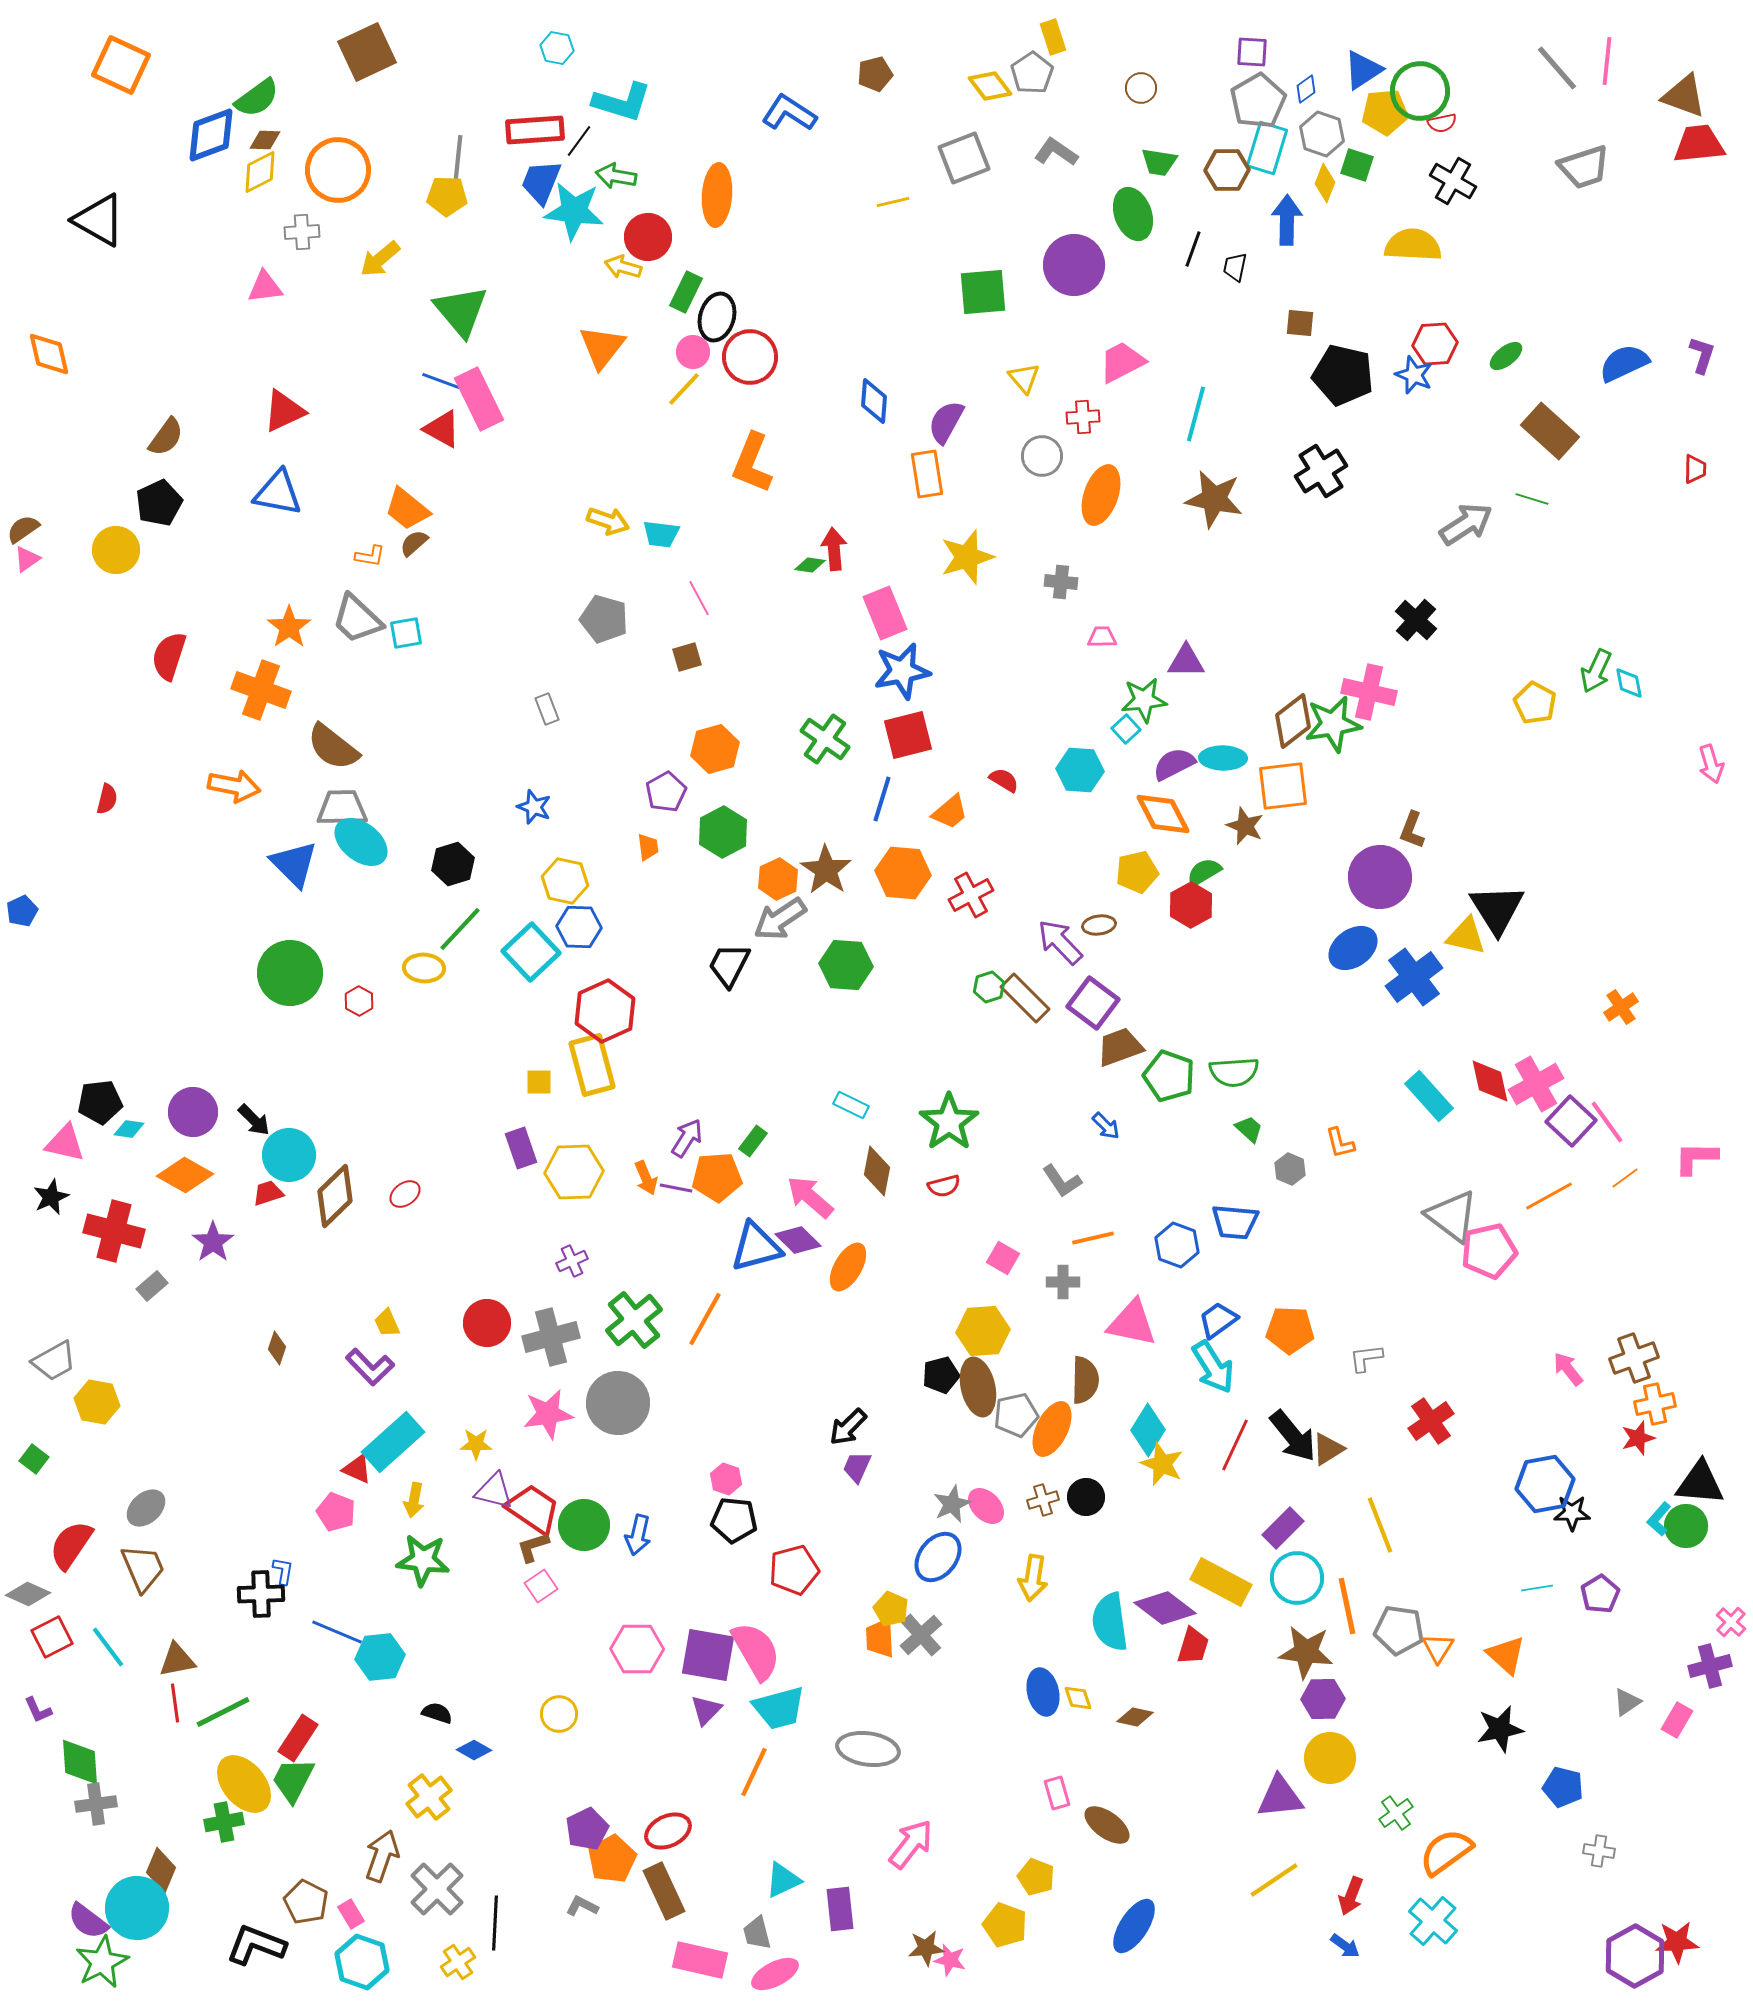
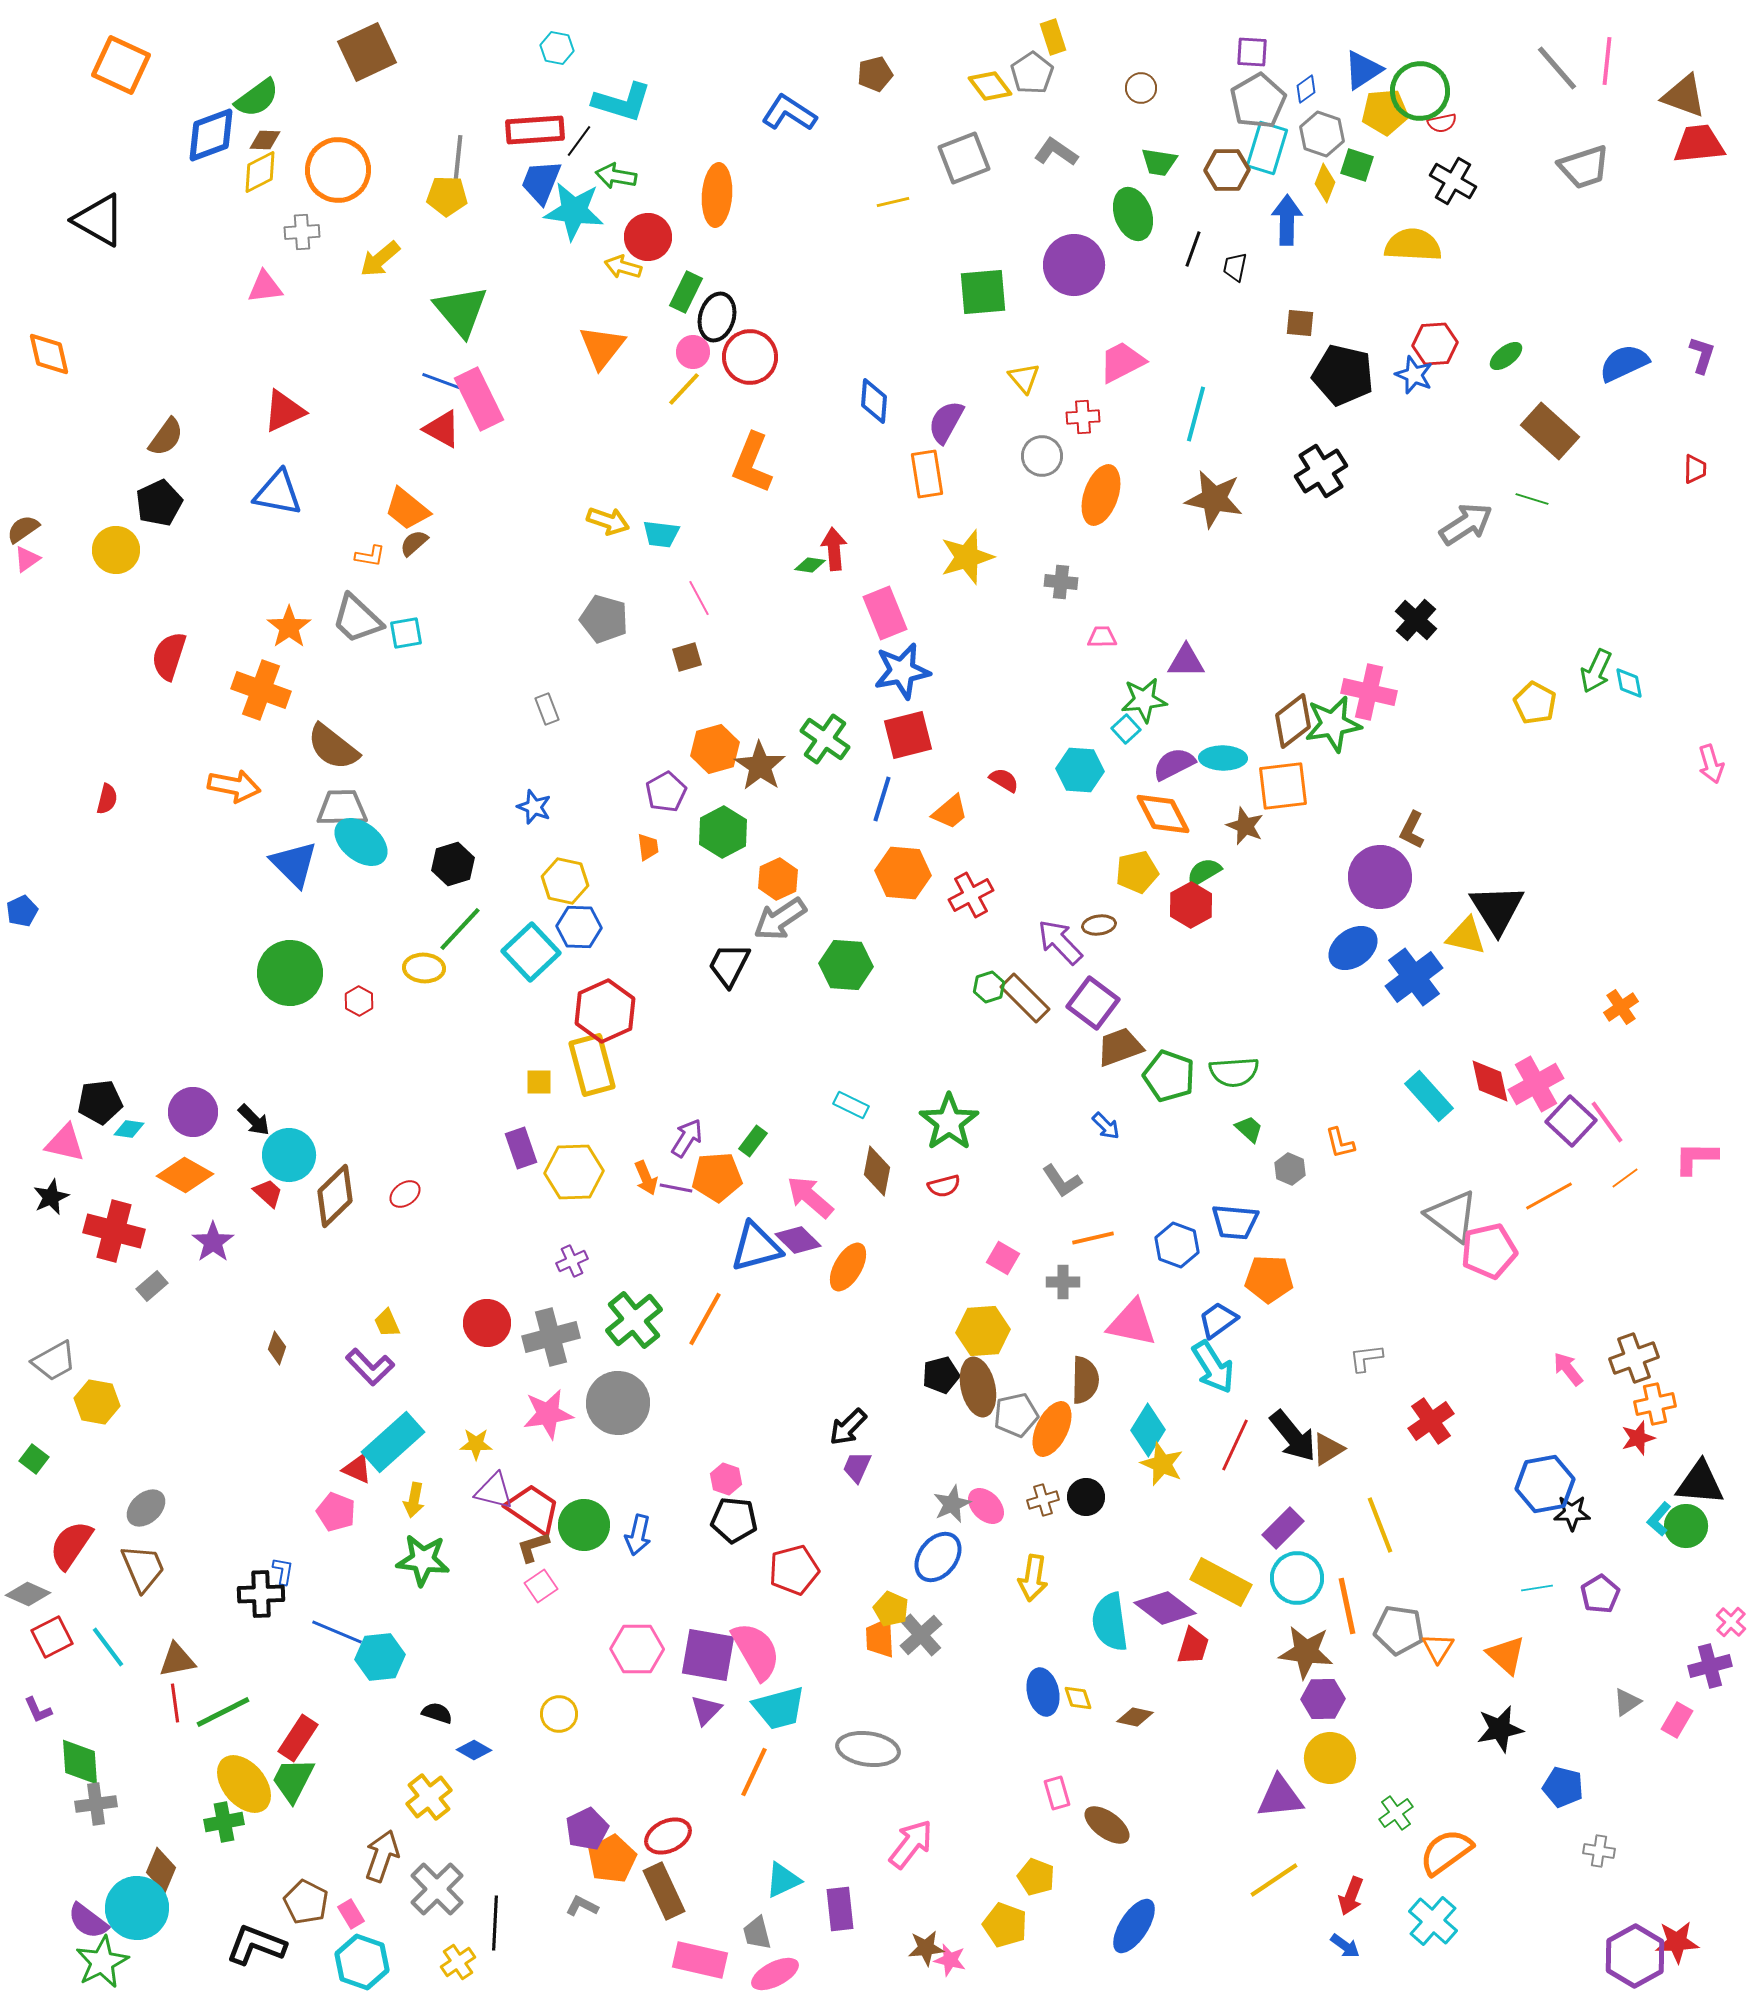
brown L-shape at (1412, 830): rotated 6 degrees clockwise
brown star at (826, 870): moved 66 px left, 104 px up
red trapezoid at (268, 1193): rotated 60 degrees clockwise
orange pentagon at (1290, 1330): moved 21 px left, 51 px up
red ellipse at (668, 1831): moved 5 px down
